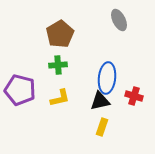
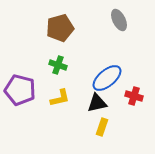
brown pentagon: moved 6 px up; rotated 16 degrees clockwise
green cross: rotated 24 degrees clockwise
blue ellipse: rotated 44 degrees clockwise
black triangle: moved 3 px left, 2 px down
